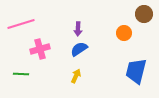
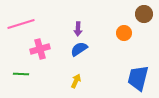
blue trapezoid: moved 2 px right, 7 px down
yellow arrow: moved 5 px down
